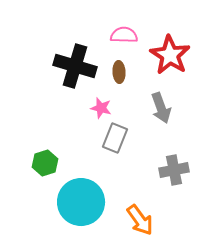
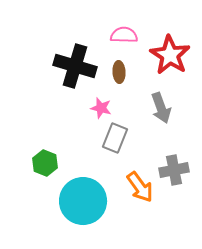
green hexagon: rotated 20 degrees counterclockwise
cyan circle: moved 2 px right, 1 px up
orange arrow: moved 33 px up
